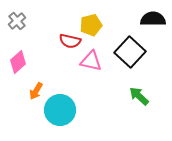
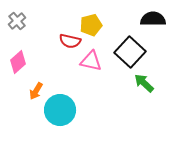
green arrow: moved 5 px right, 13 px up
